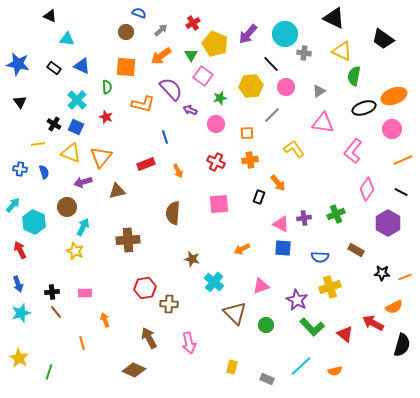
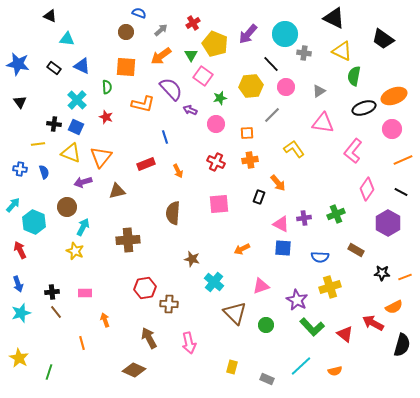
black cross at (54, 124): rotated 24 degrees counterclockwise
